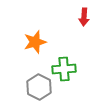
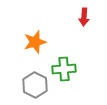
gray hexagon: moved 4 px left, 2 px up
